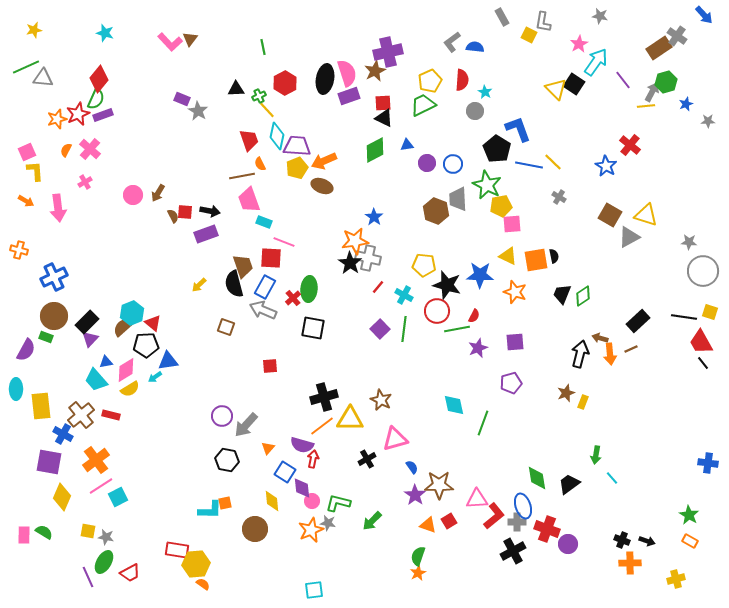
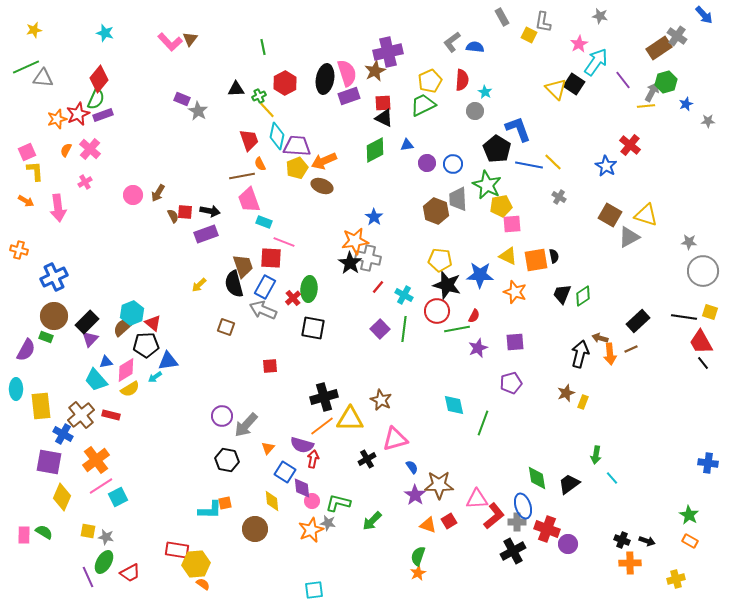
yellow pentagon at (424, 265): moved 16 px right, 5 px up
